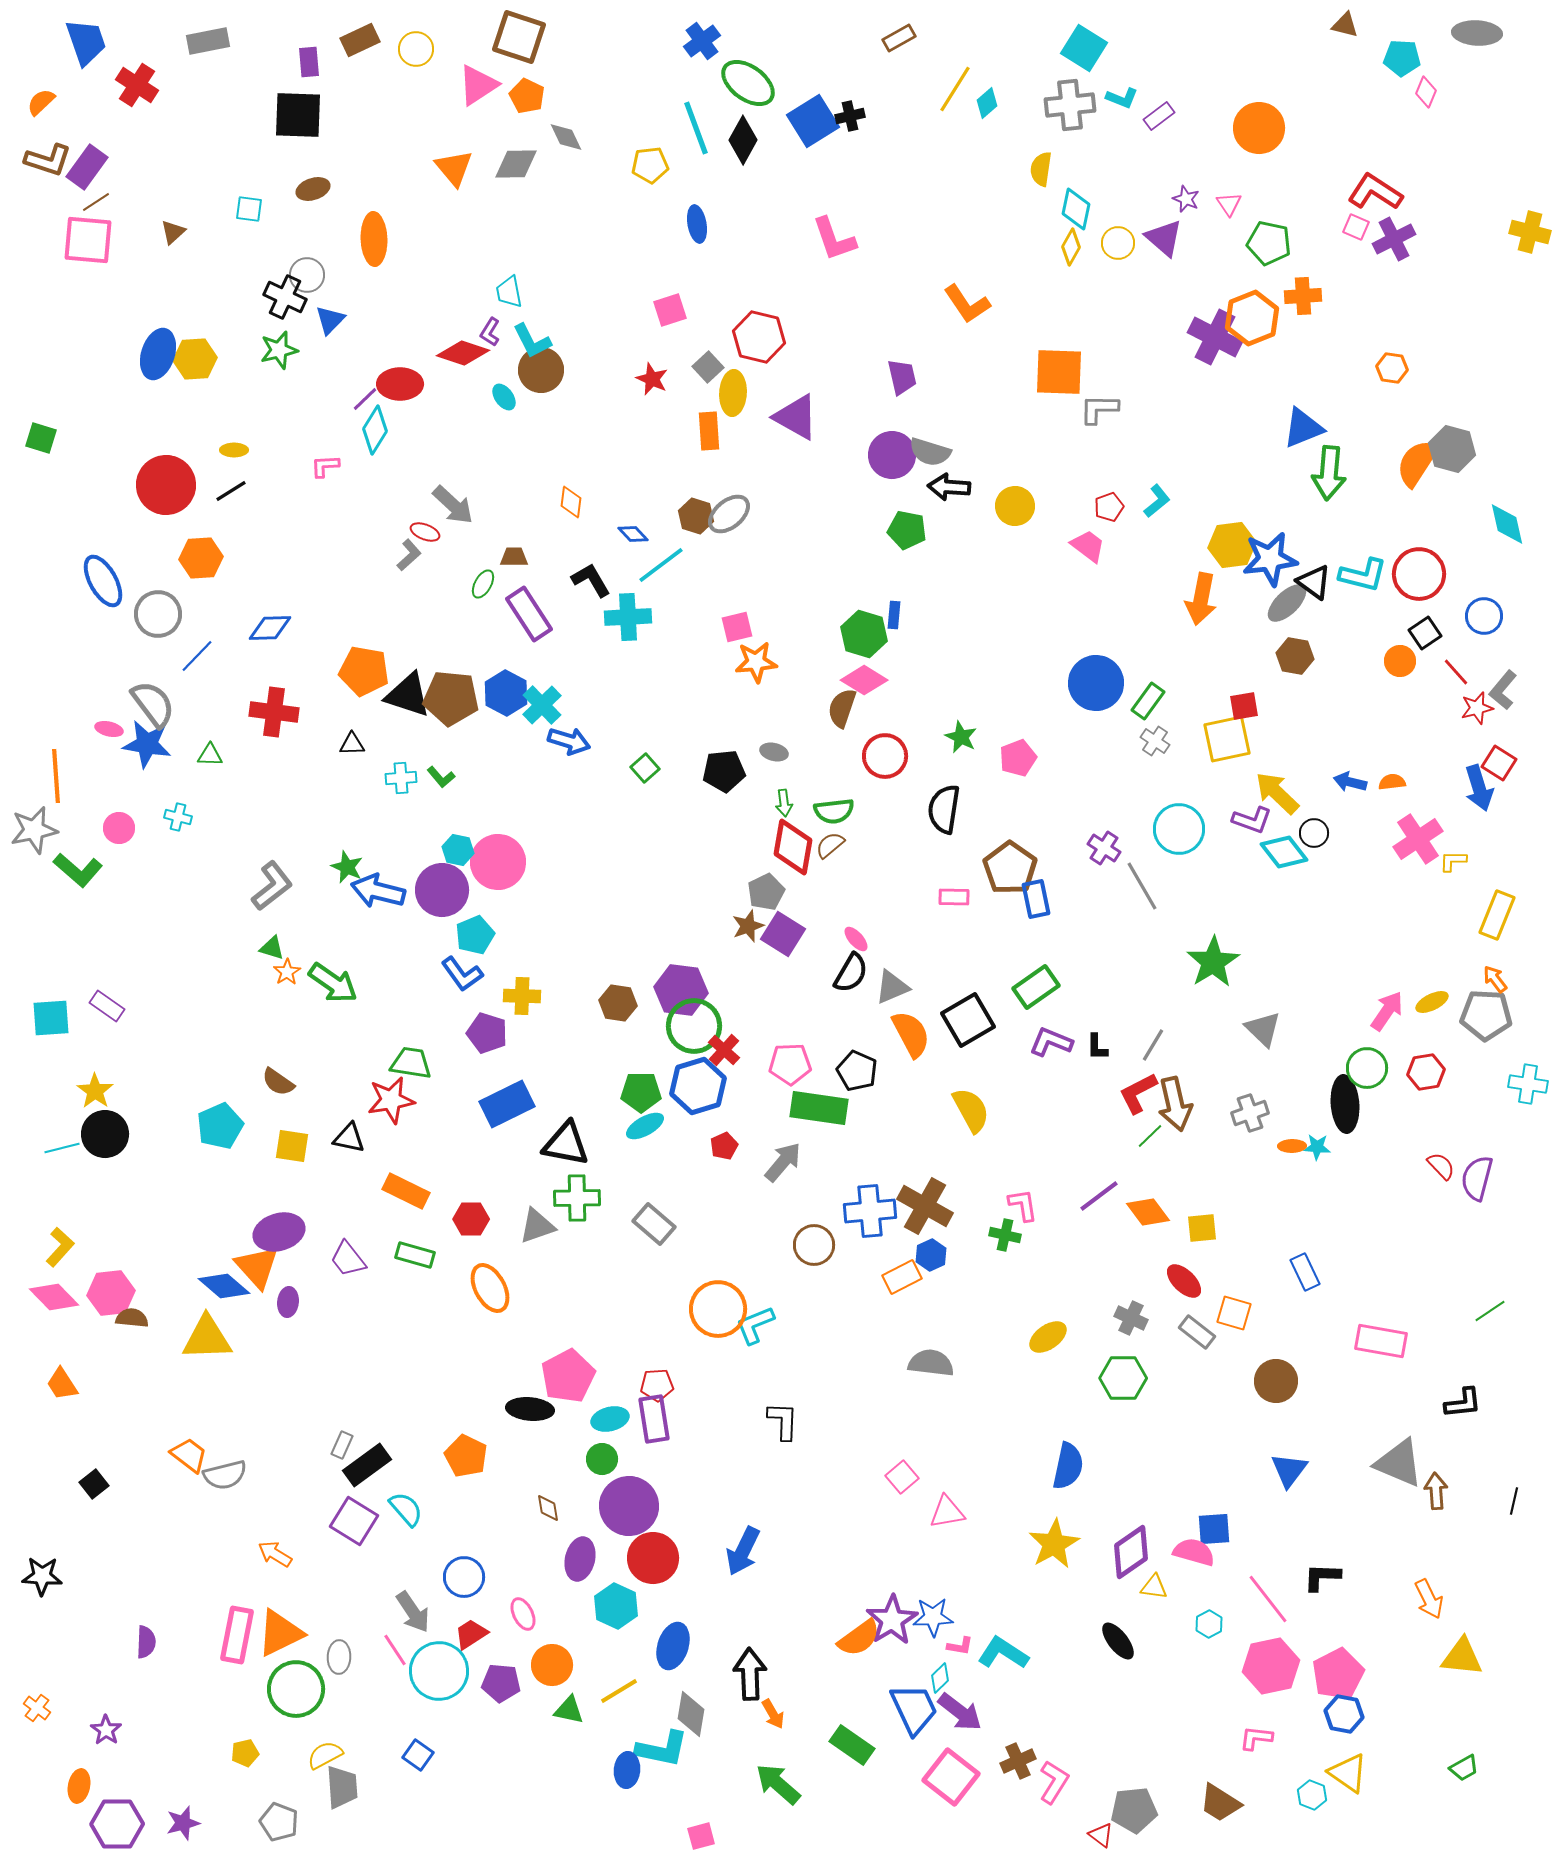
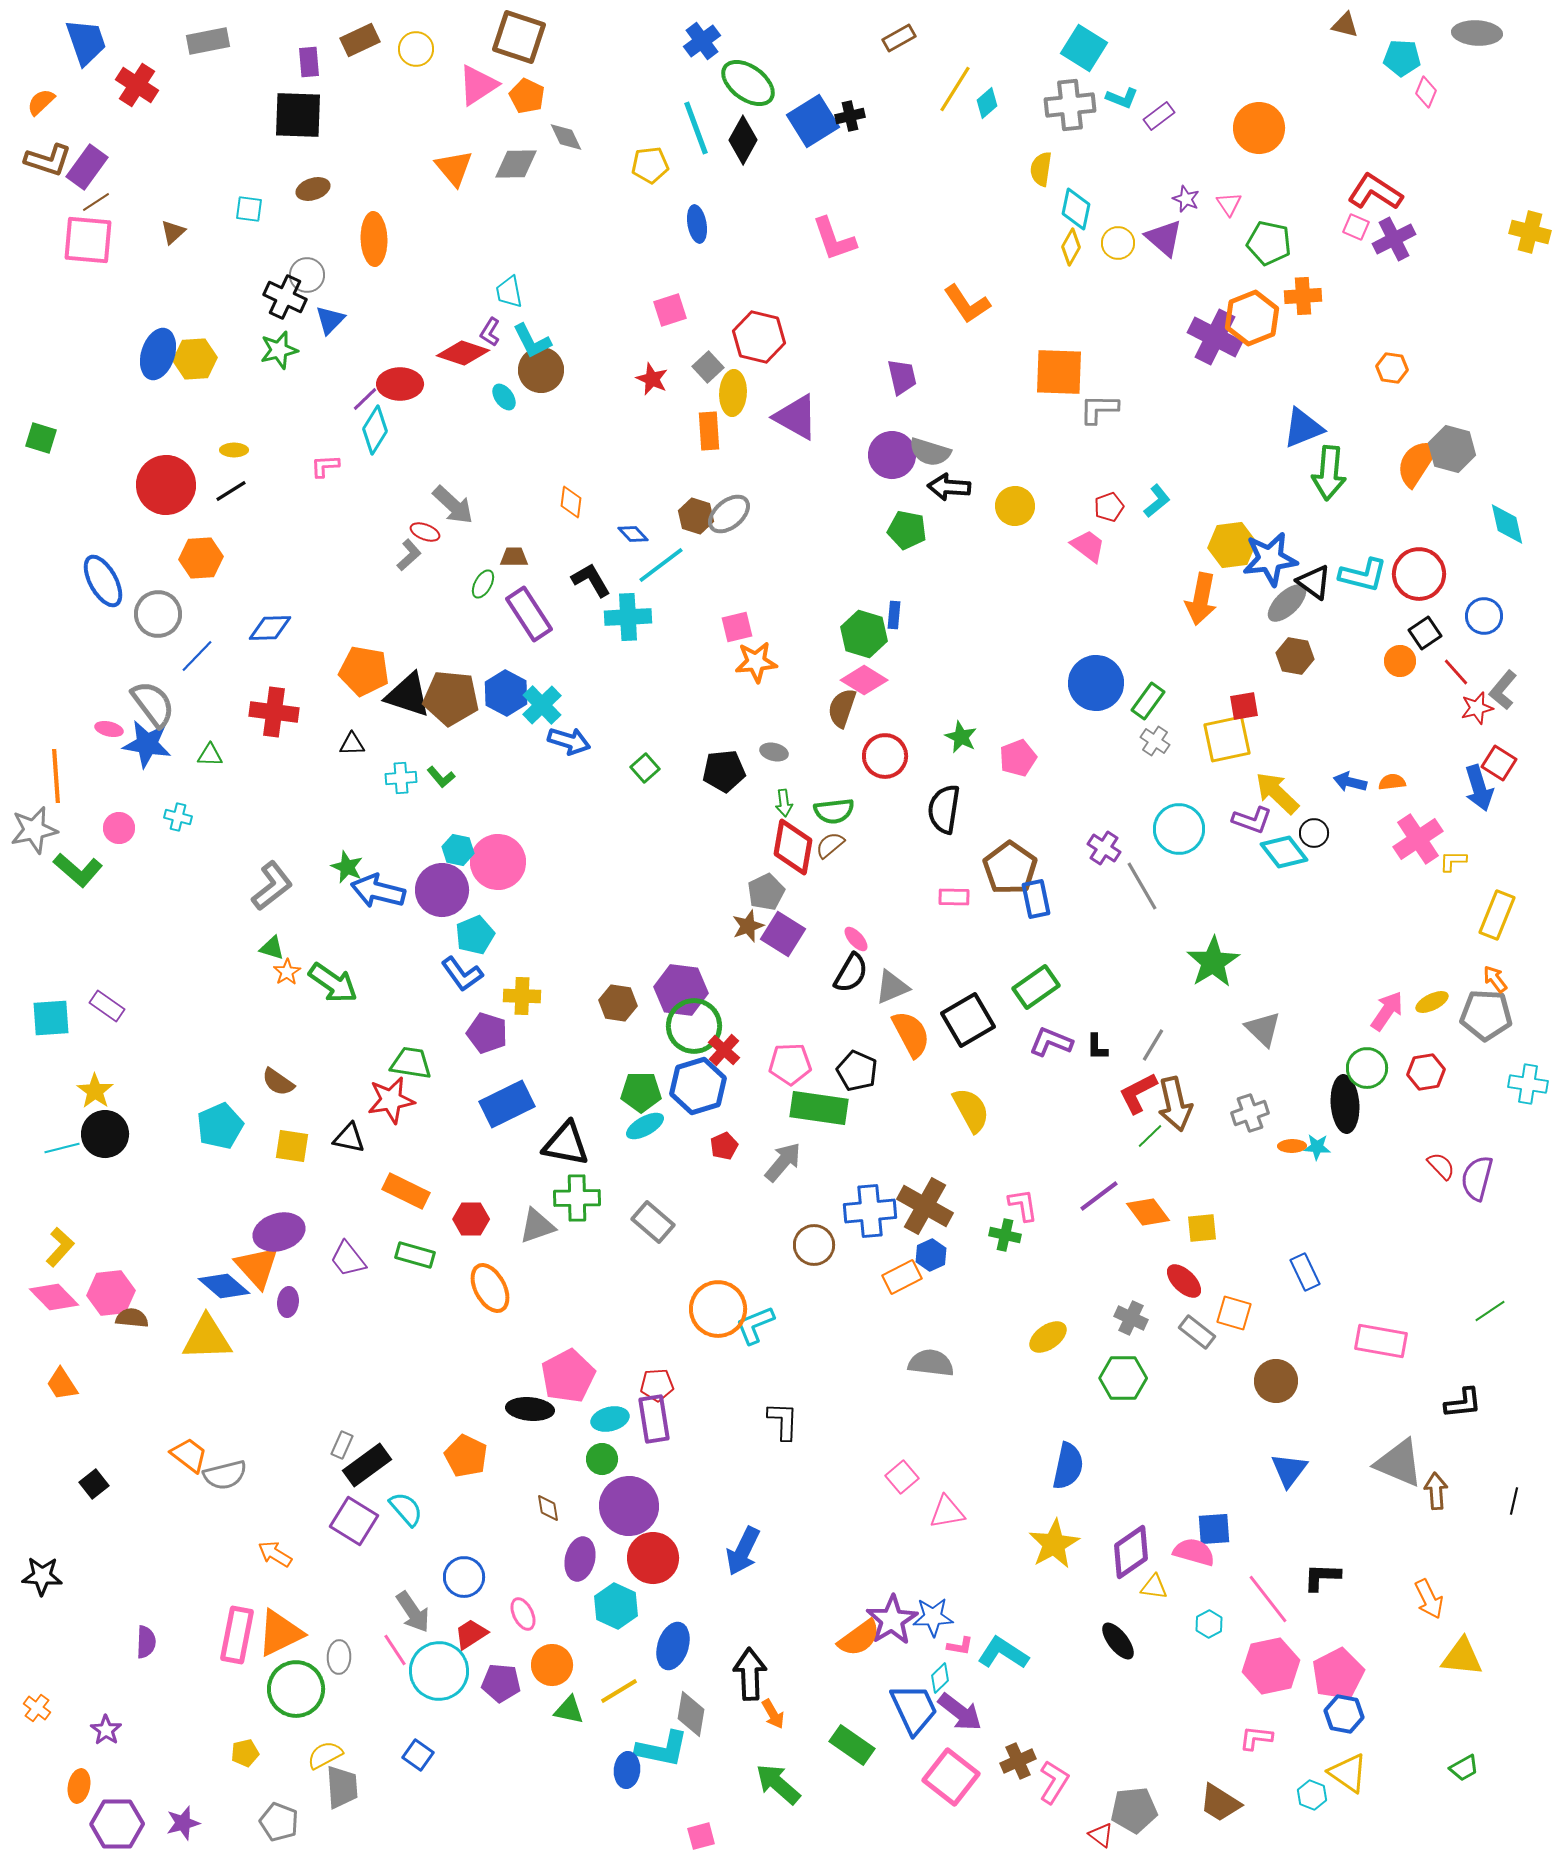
gray rectangle at (654, 1224): moved 1 px left, 2 px up
